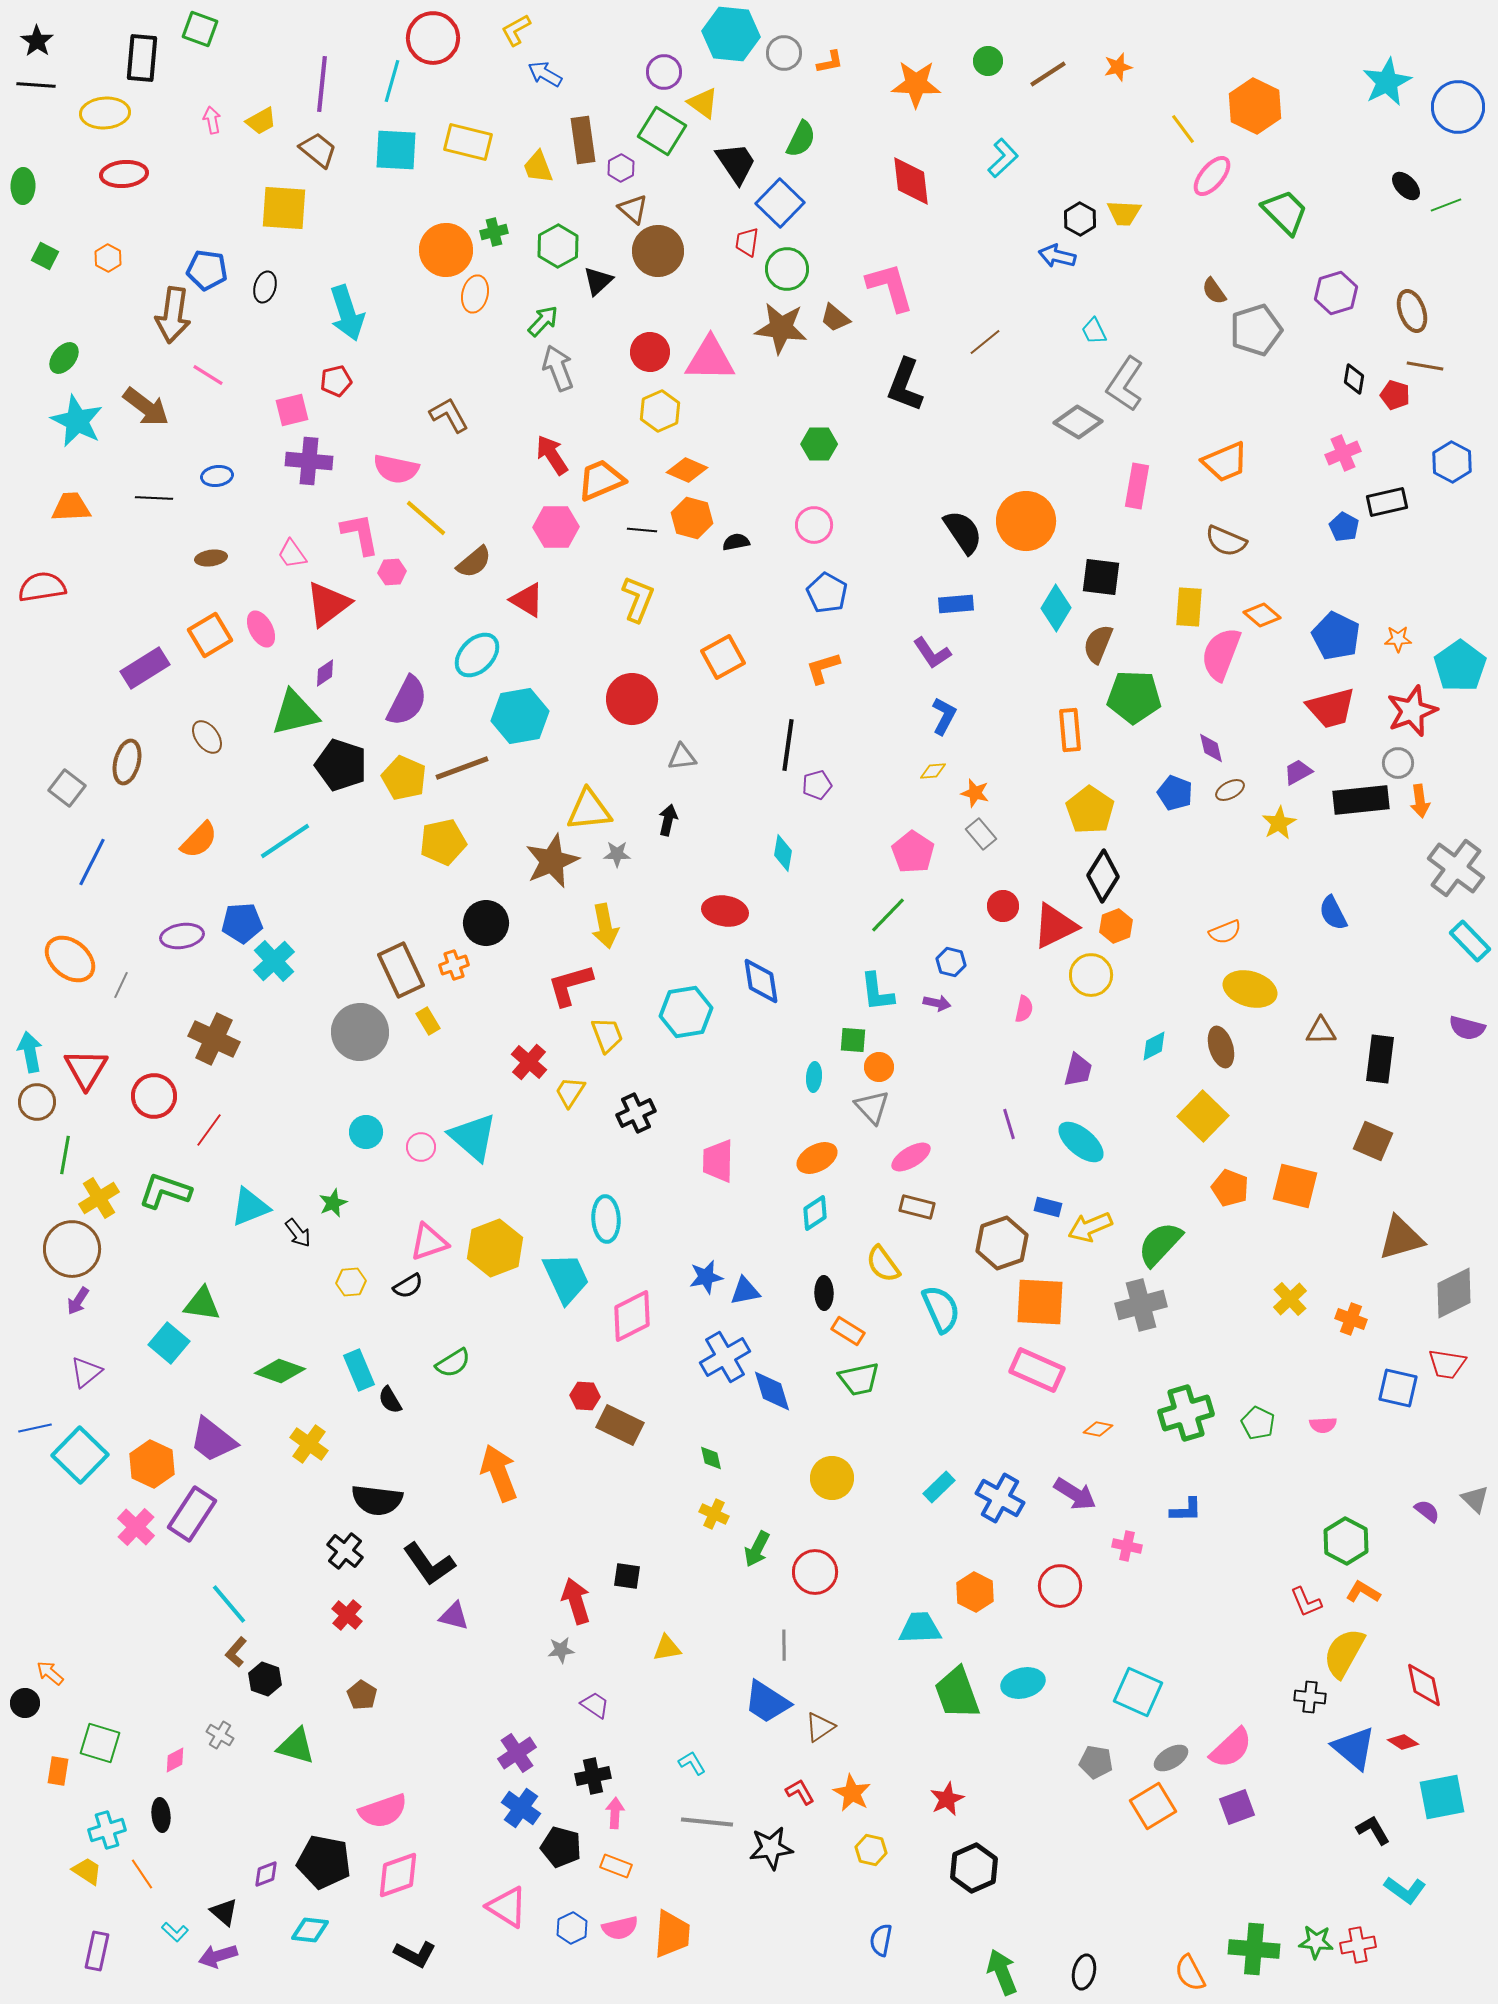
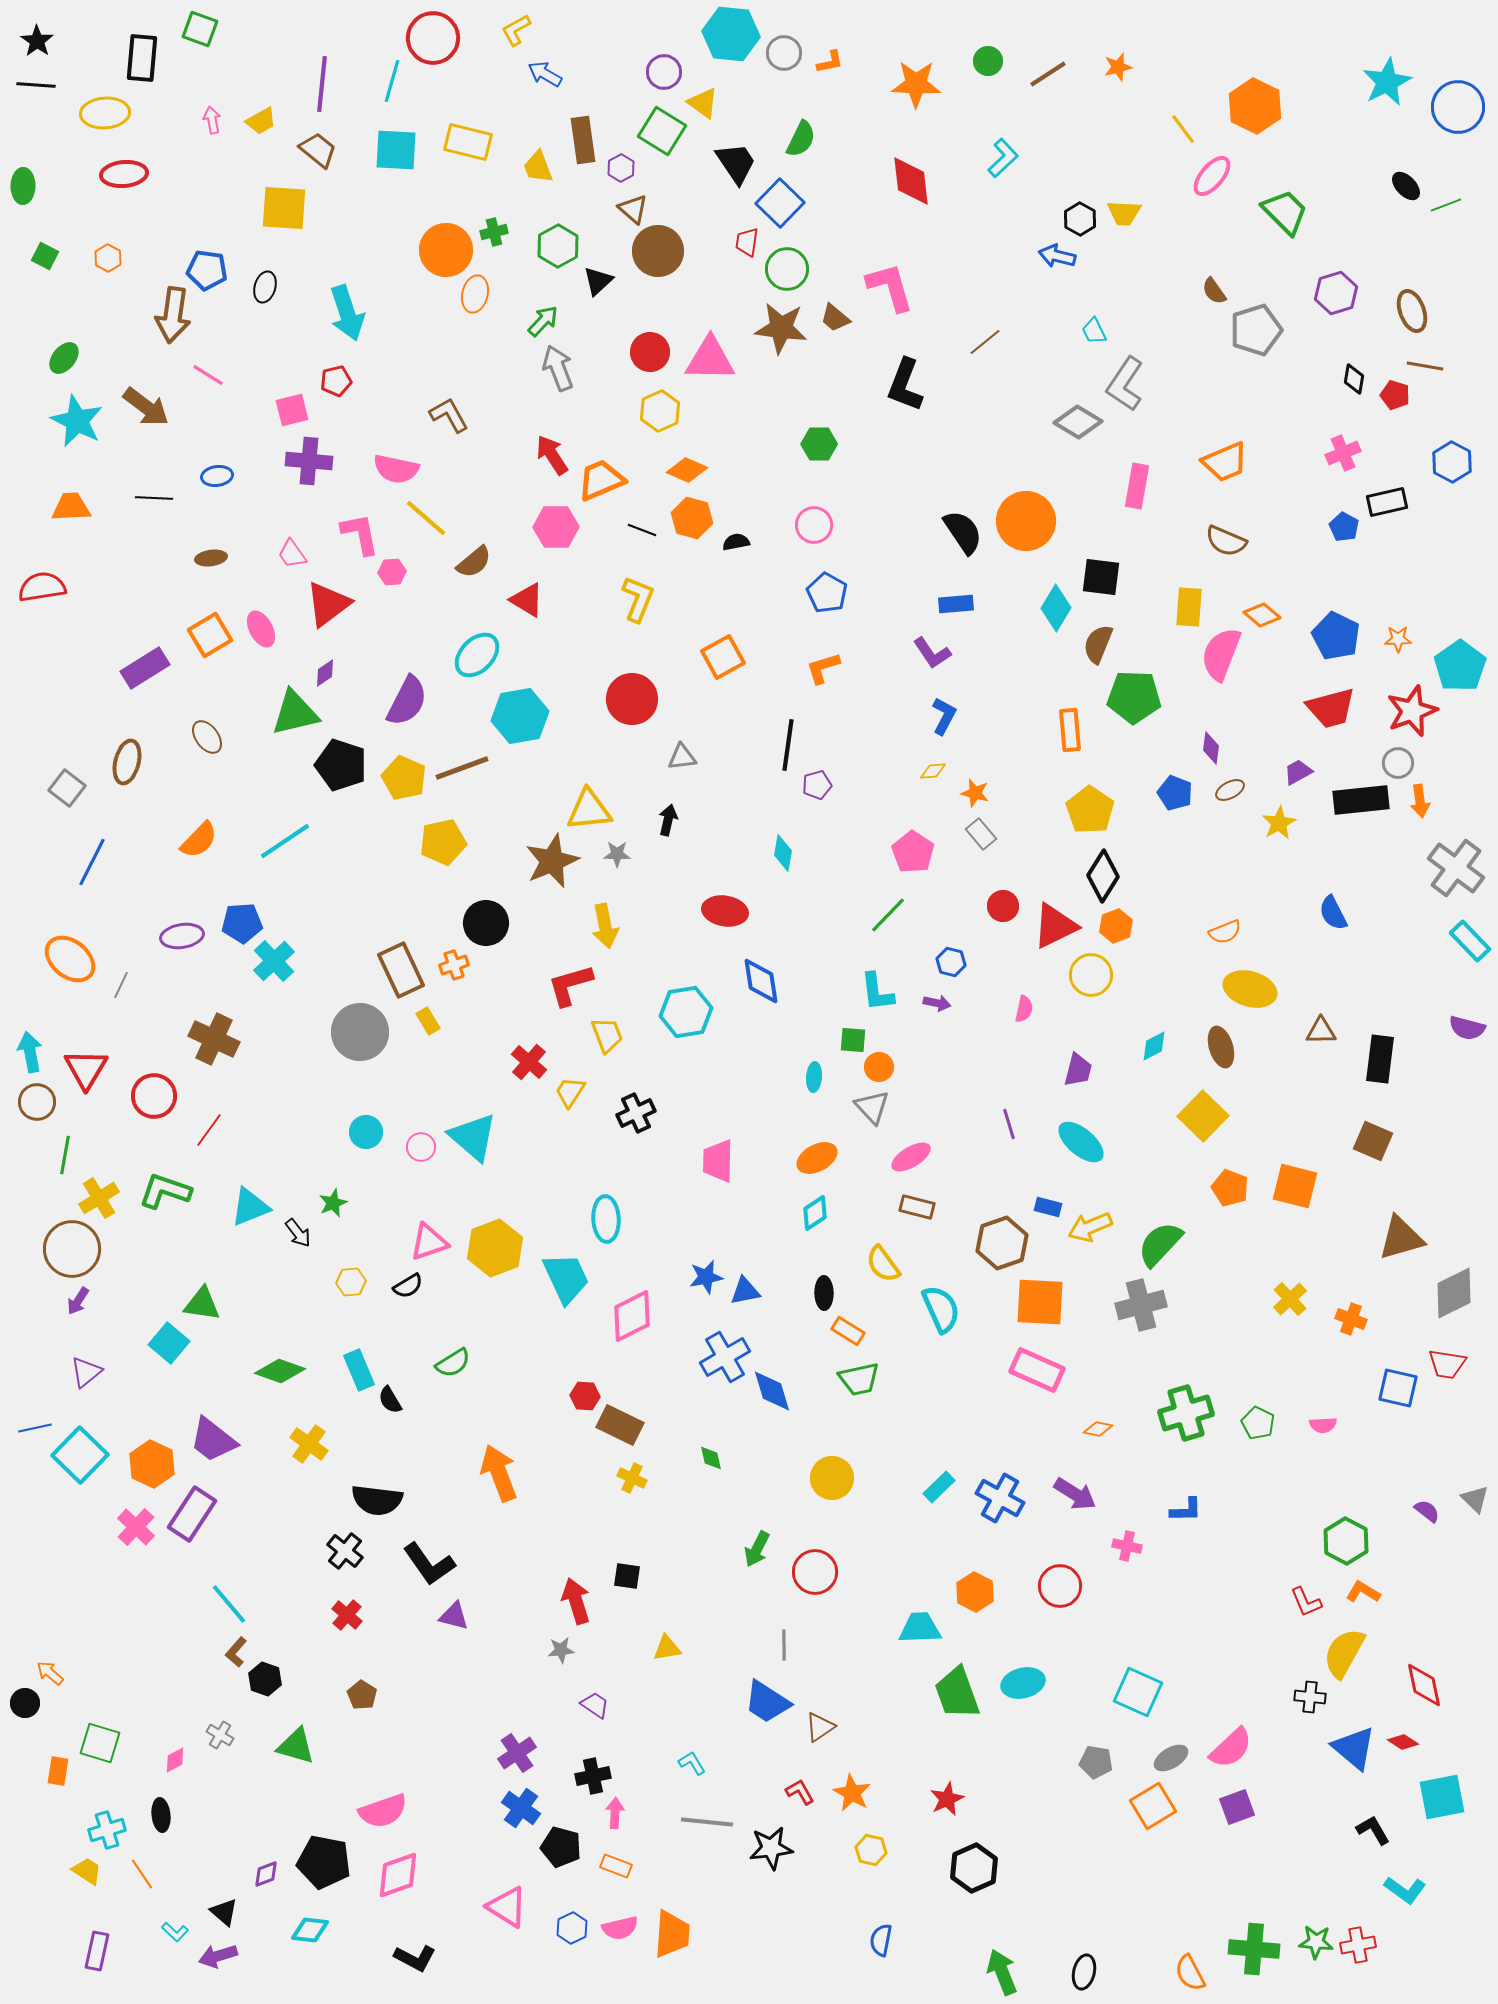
black line at (642, 530): rotated 16 degrees clockwise
purple diamond at (1211, 748): rotated 20 degrees clockwise
yellow cross at (714, 1514): moved 82 px left, 36 px up
black L-shape at (415, 1954): moved 4 px down
